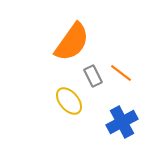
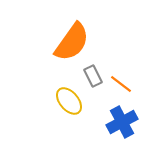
orange line: moved 11 px down
